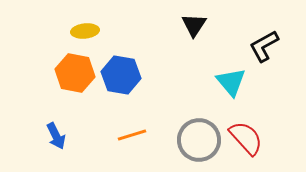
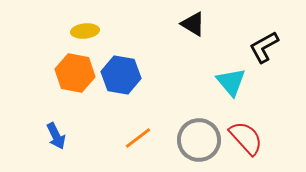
black triangle: moved 1 px left, 1 px up; rotated 32 degrees counterclockwise
black L-shape: moved 1 px down
orange line: moved 6 px right, 3 px down; rotated 20 degrees counterclockwise
